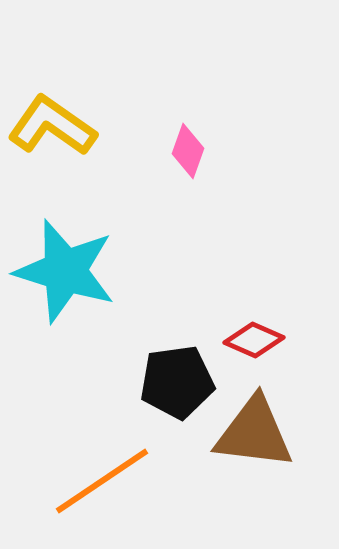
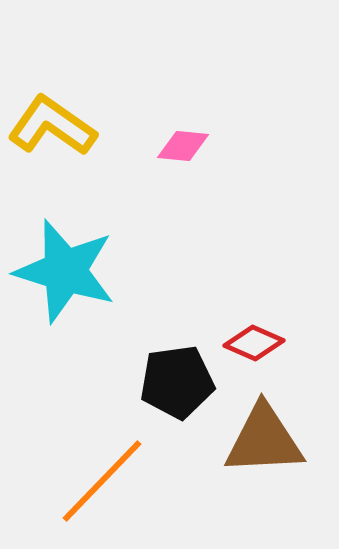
pink diamond: moved 5 px left, 5 px up; rotated 76 degrees clockwise
red diamond: moved 3 px down
brown triangle: moved 10 px right, 7 px down; rotated 10 degrees counterclockwise
orange line: rotated 12 degrees counterclockwise
